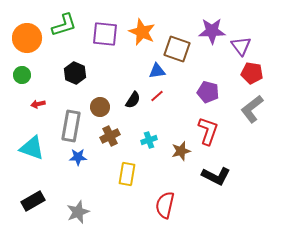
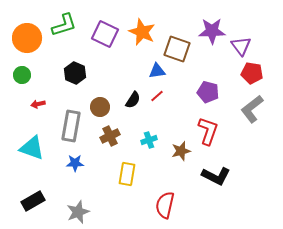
purple square: rotated 20 degrees clockwise
blue star: moved 3 px left, 6 px down
